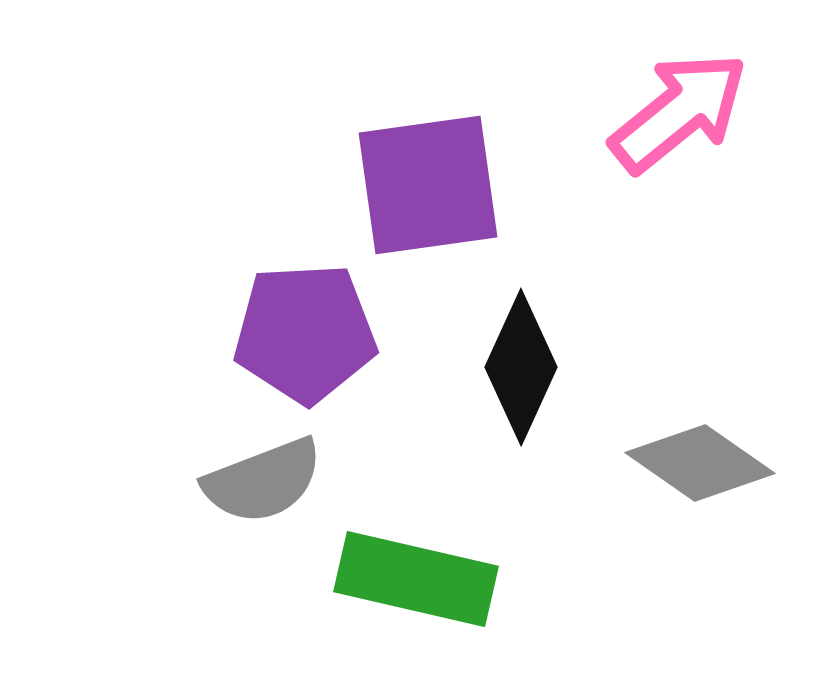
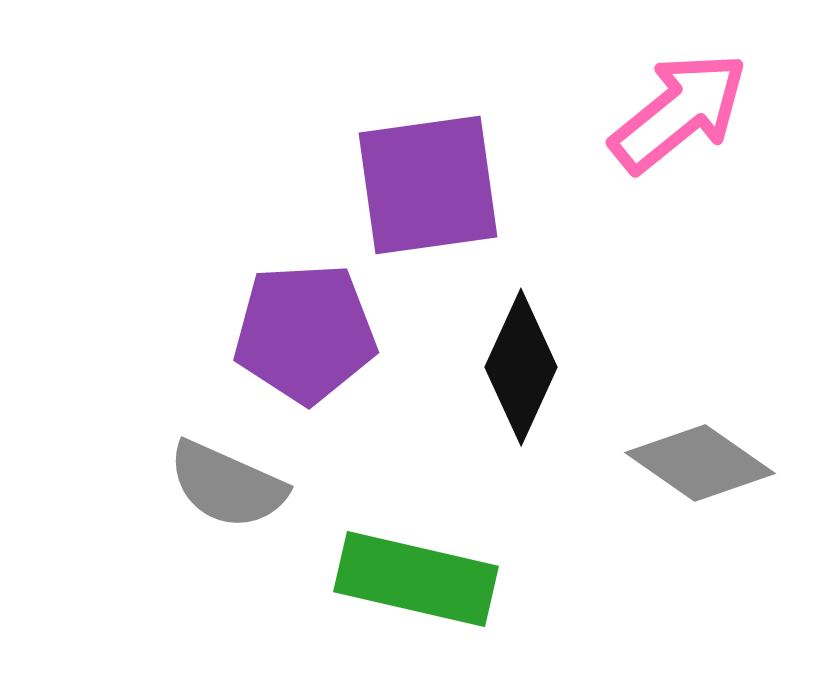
gray semicircle: moved 36 px left, 4 px down; rotated 45 degrees clockwise
